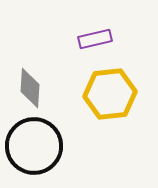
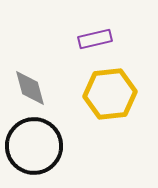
gray diamond: rotated 18 degrees counterclockwise
